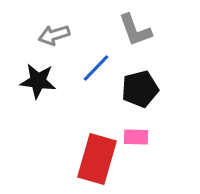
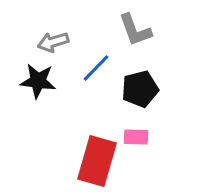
gray arrow: moved 1 px left, 7 px down
red rectangle: moved 2 px down
